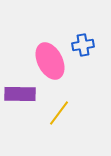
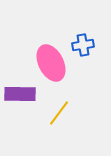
pink ellipse: moved 1 px right, 2 px down
